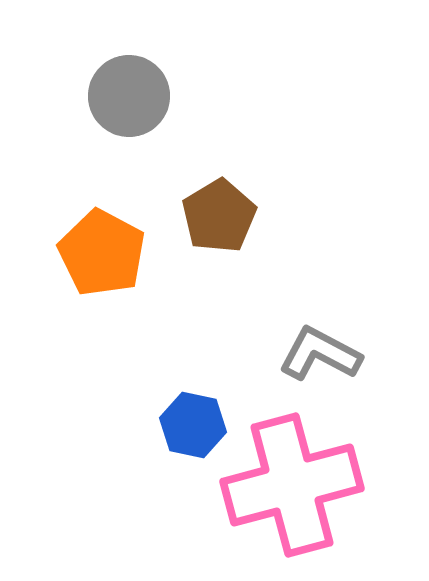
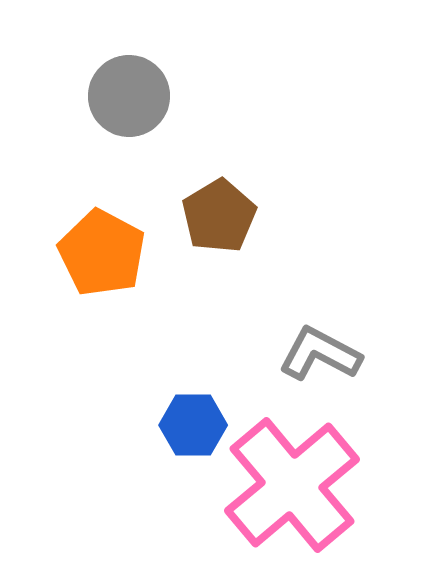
blue hexagon: rotated 12 degrees counterclockwise
pink cross: rotated 25 degrees counterclockwise
